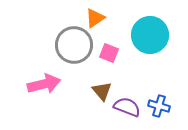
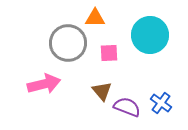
orange triangle: rotated 35 degrees clockwise
gray circle: moved 6 px left, 2 px up
pink square: rotated 24 degrees counterclockwise
blue cross: moved 2 px right, 3 px up; rotated 20 degrees clockwise
